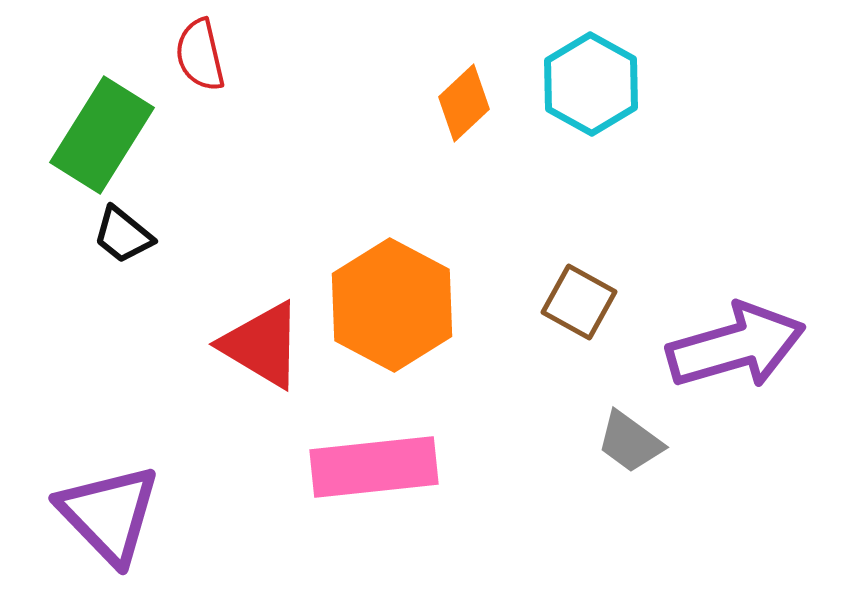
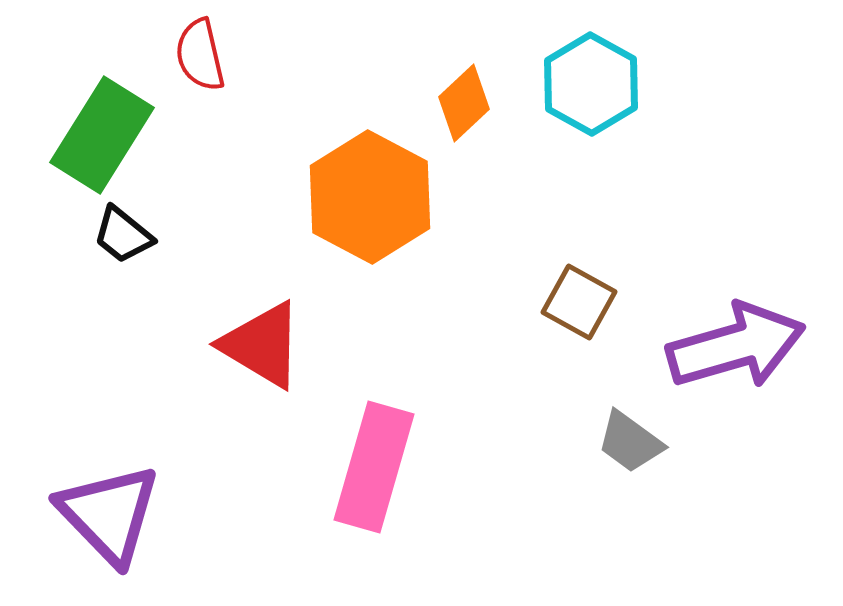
orange hexagon: moved 22 px left, 108 px up
pink rectangle: rotated 68 degrees counterclockwise
